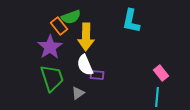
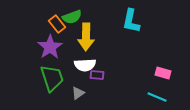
green semicircle: moved 1 px right
orange rectangle: moved 2 px left, 2 px up
white semicircle: rotated 70 degrees counterclockwise
pink rectangle: moved 2 px right; rotated 35 degrees counterclockwise
cyan line: rotated 72 degrees counterclockwise
